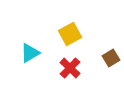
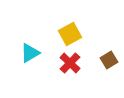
brown square: moved 2 px left, 2 px down
red cross: moved 5 px up
